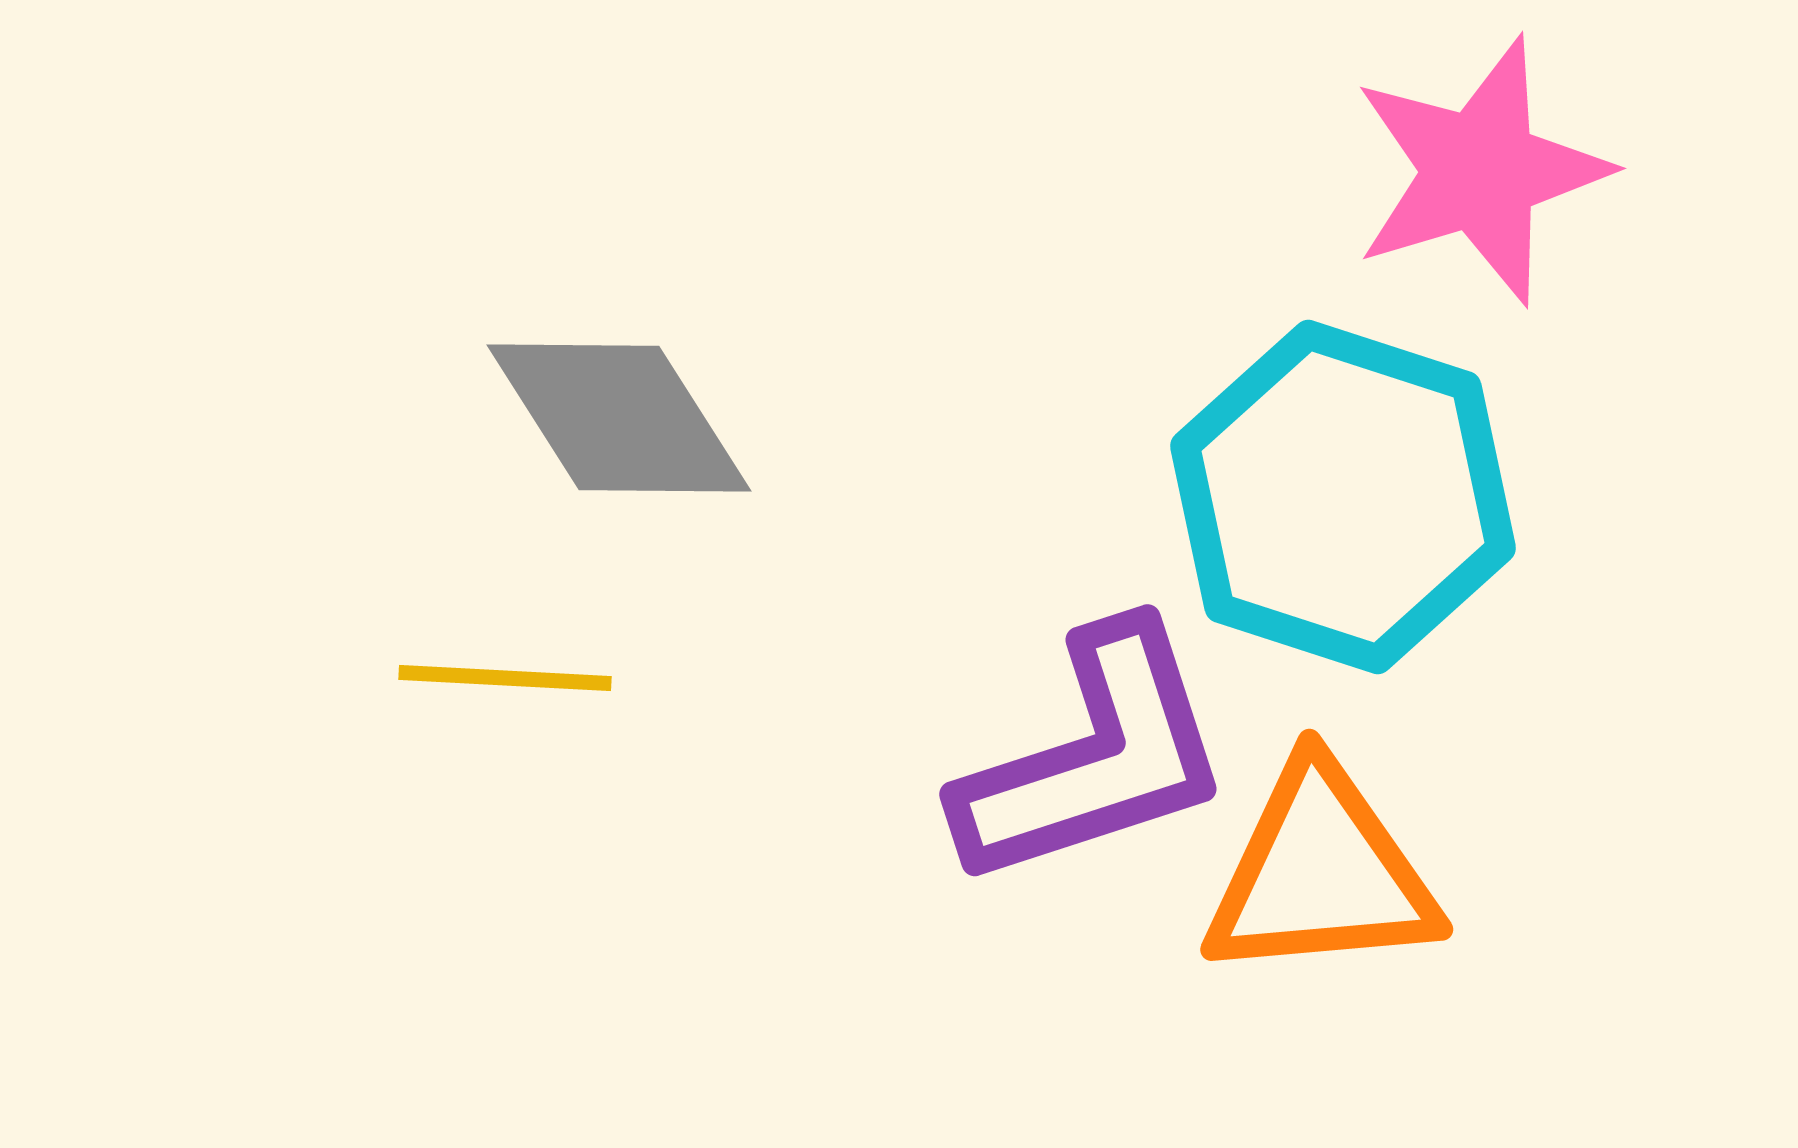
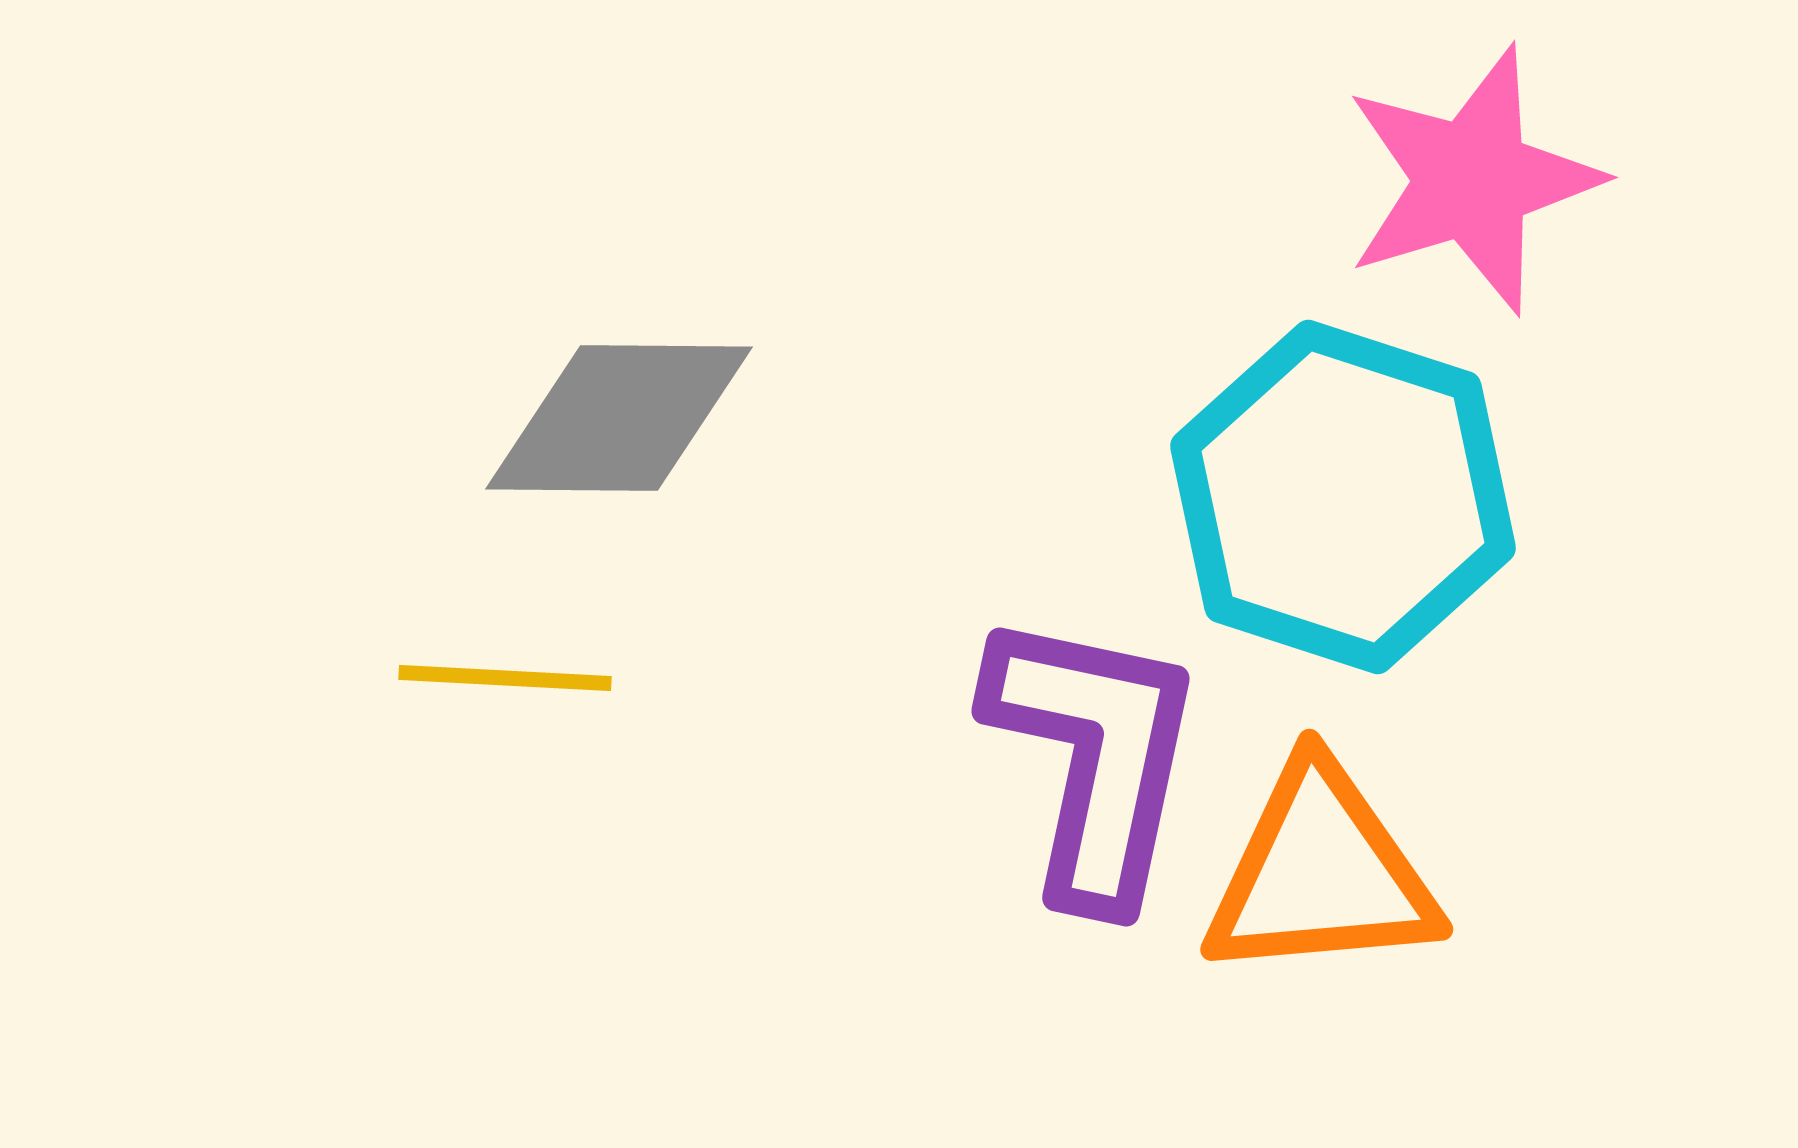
pink star: moved 8 px left, 9 px down
gray diamond: rotated 57 degrees counterclockwise
purple L-shape: rotated 60 degrees counterclockwise
